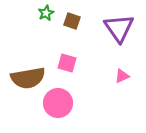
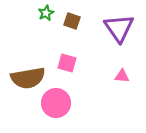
pink triangle: rotated 28 degrees clockwise
pink circle: moved 2 px left
